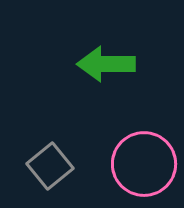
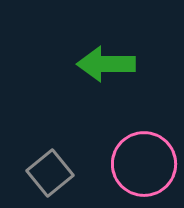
gray square: moved 7 px down
